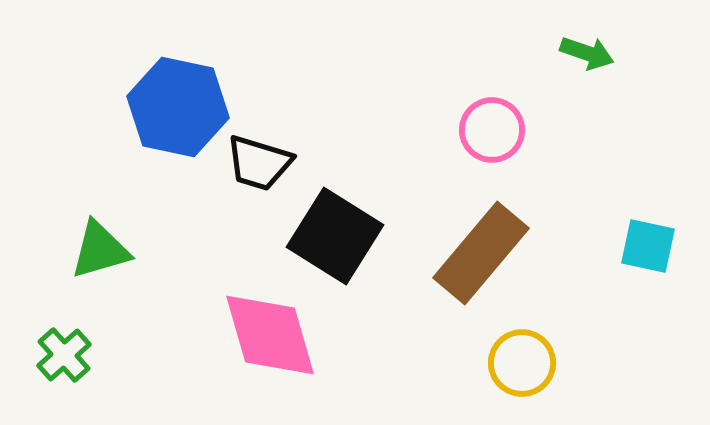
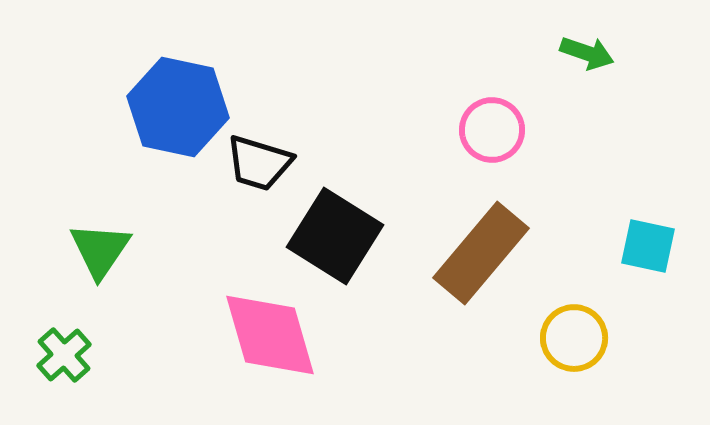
green triangle: rotated 40 degrees counterclockwise
yellow circle: moved 52 px right, 25 px up
